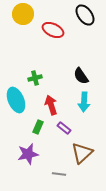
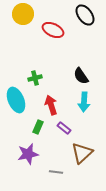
gray line: moved 3 px left, 2 px up
